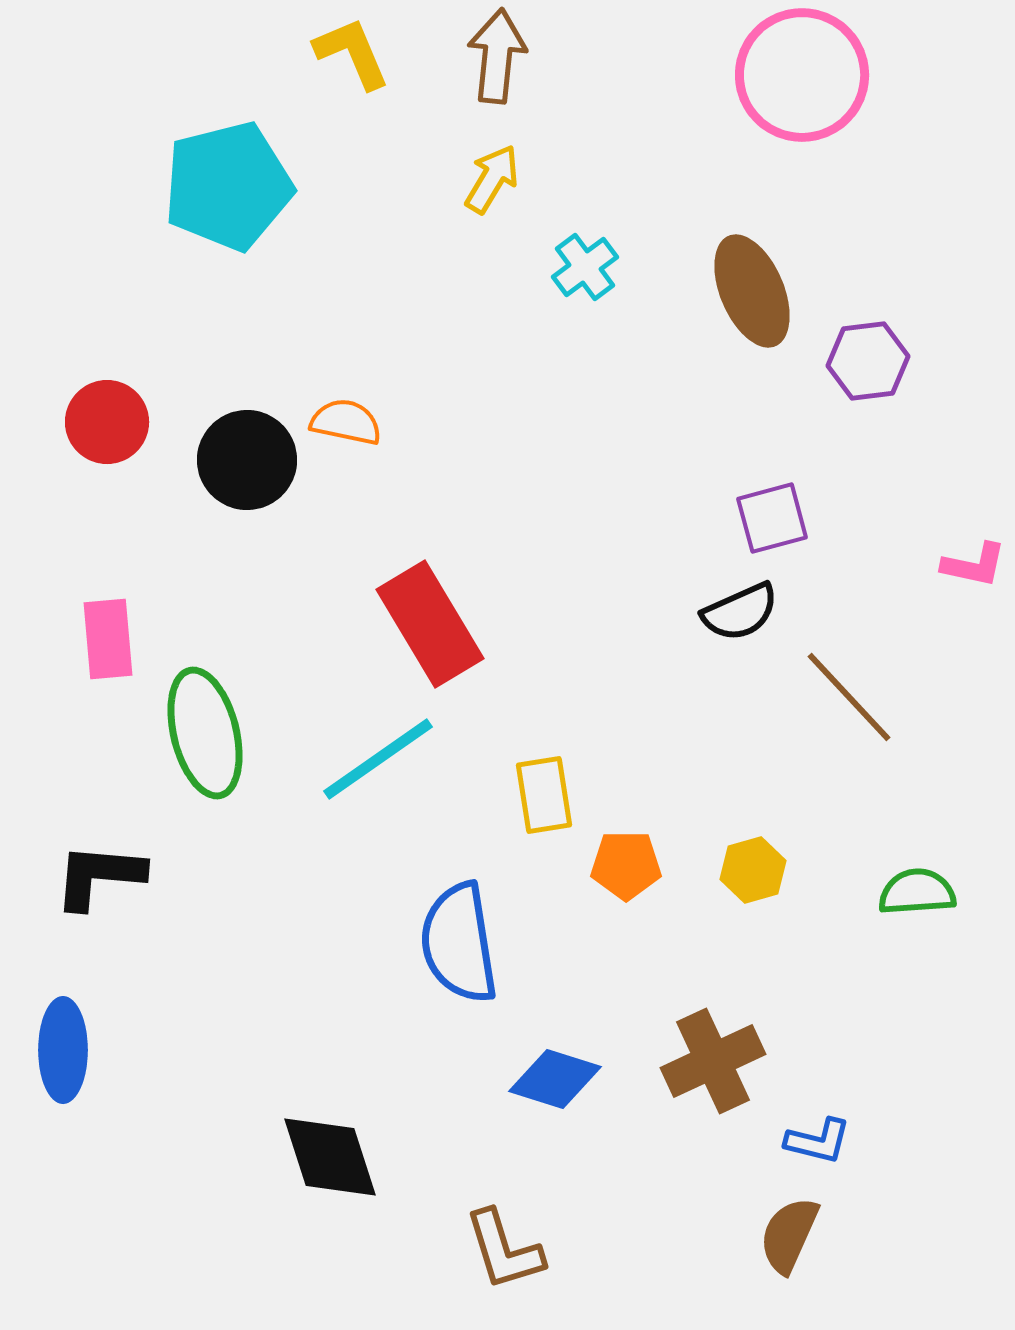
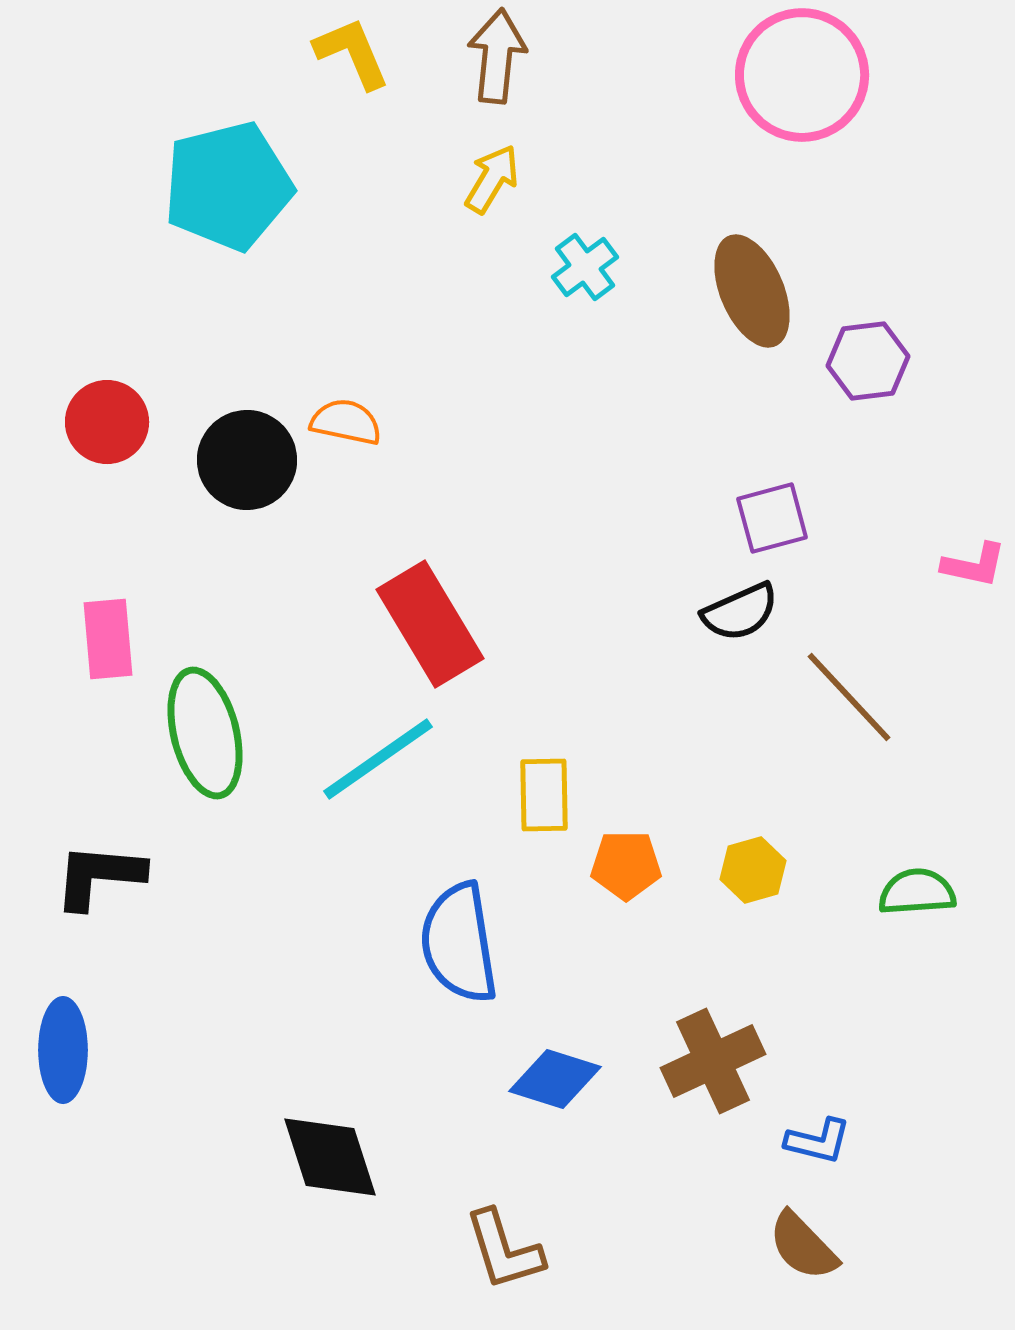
yellow rectangle: rotated 8 degrees clockwise
brown semicircle: moved 14 px right, 11 px down; rotated 68 degrees counterclockwise
